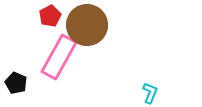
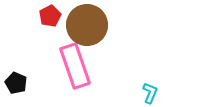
pink rectangle: moved 16 px right, 9 px down; rotated 48 degrees counterclockwise
